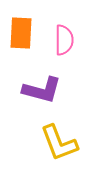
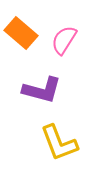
orange rectangle: rotated 52 degrees counterclockwise
pink semicircle: rotated 148 degrees counterclockwise
